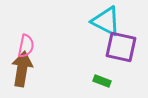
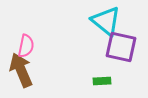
cyan triangle: rotated 12 degrees clockwise
brown arrow: moved 1 px left, 1 px down; rotated 32 degrees counterclockwise
green rectangle: rotated 24 degrees counterclockwise
